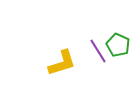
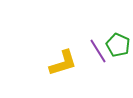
yellow L-shape: moved 1 px right
